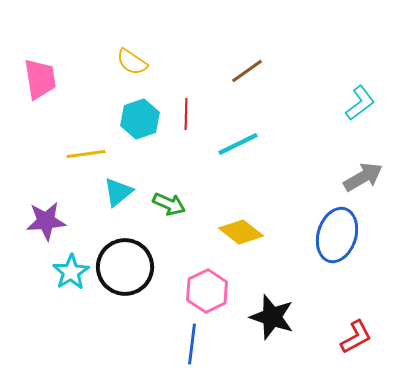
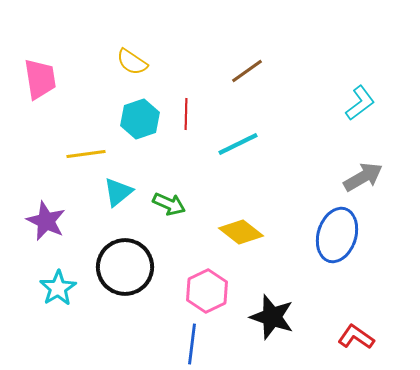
purple star: rotated 30 degrees clockwise
cyan star: moved 13 px left, 16 px down
red L-shape: rotated 117 degrees counterclockwise
